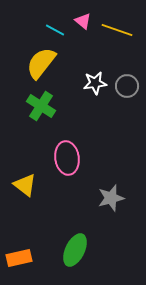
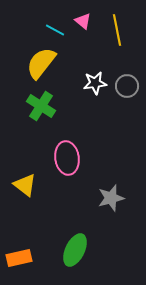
yellow line: rotated 60 degrees clockwise
